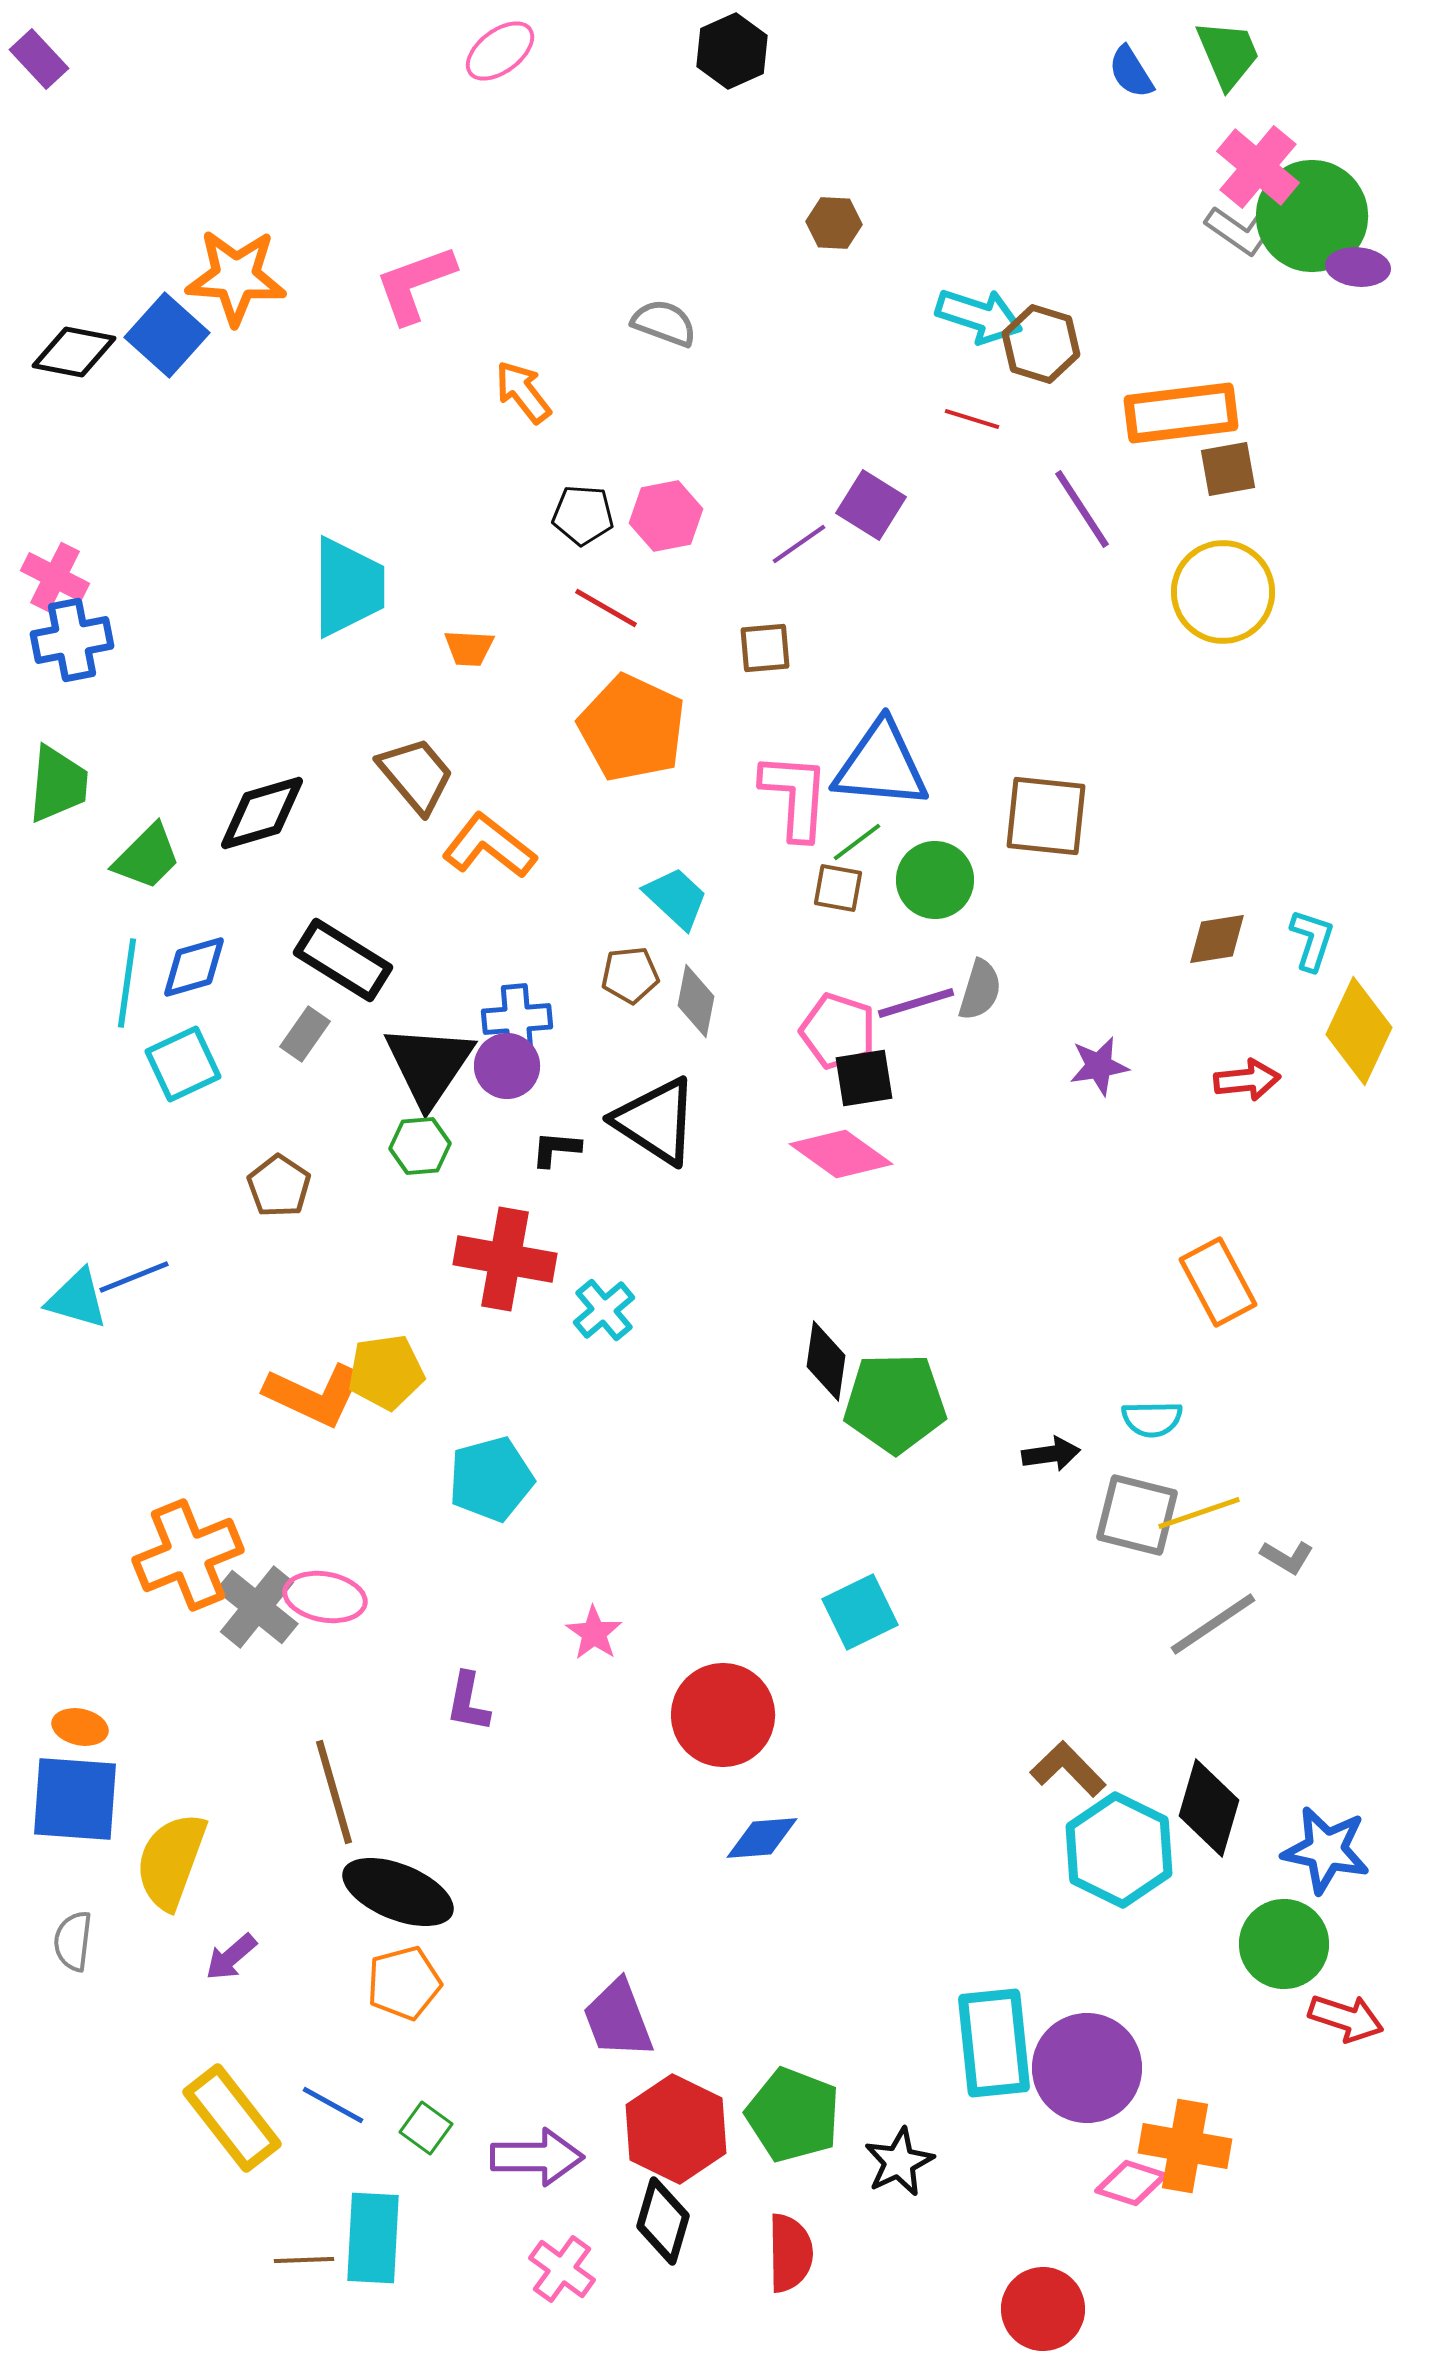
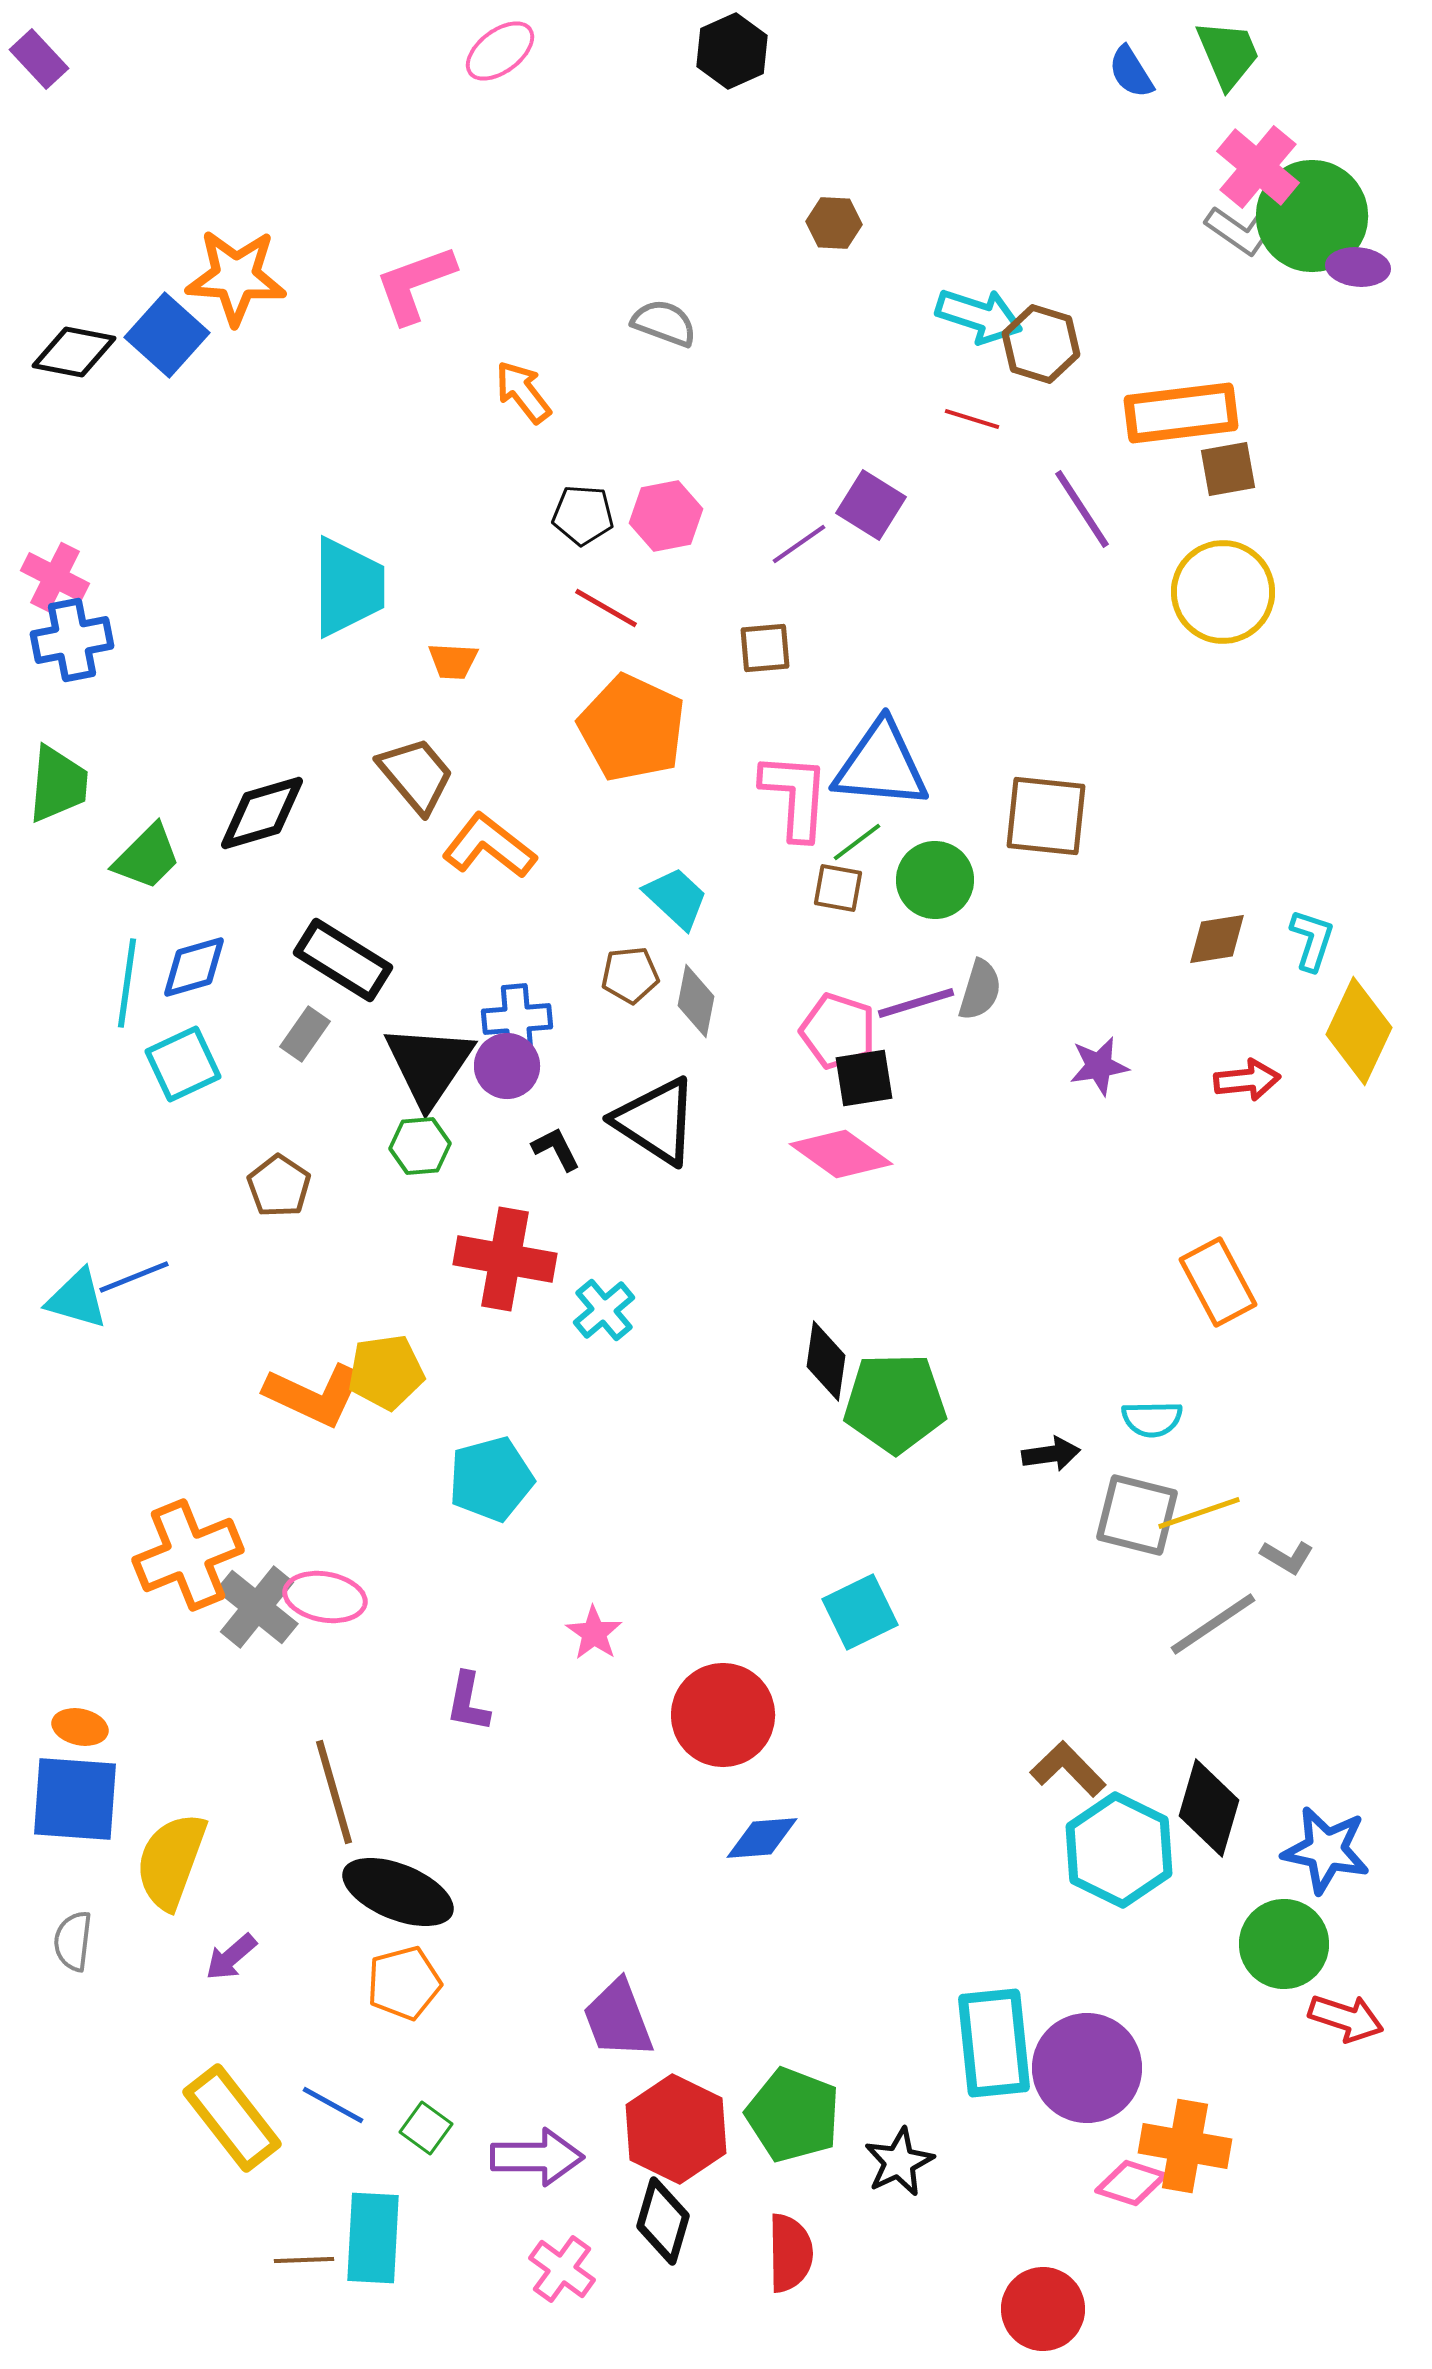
orange trapezoid at (469, 648): moved 16 px left, 13 px down
black L-shape at (556, 1149): rotated 58 degrees clockwise
